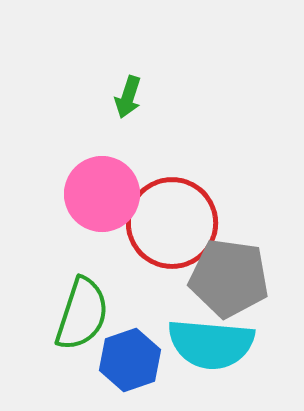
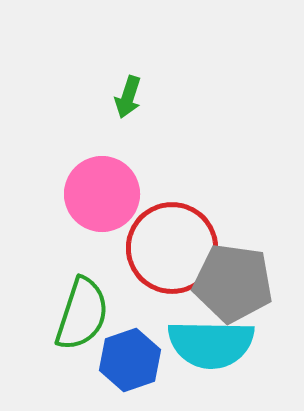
red circle: moved 25 px down
gray pentagon: moved 4 px right, 5 px down
cyan semicircle: rotated 4 degrees counterclockwise
